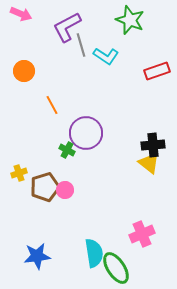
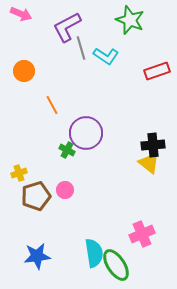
gray line: moved 3 px down
brown pentagon: moved 9 px left, 9 px down
green ellipse: moved 3 px up
